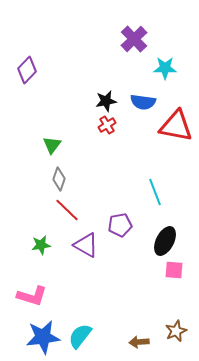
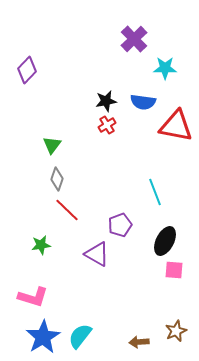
gray diamond: moved 2 px left
purple pentagon: rotated 10 degrees counterclockwise
purple triangle: moved 11 px right, 9 px down
pink L-shape: moved 1 px right, 1 px down
blue star: rotated 24 degrees counterclockwise
